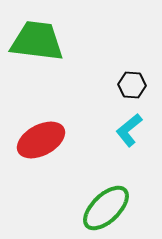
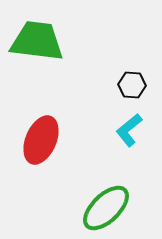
red ellipse: rotated 39 degrees counterclockwise
